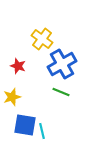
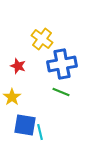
blue cross: rotated 20 degrees clockwise
yellow star: rotated 18 degrees counterclockwise
cyan line: moved 2 px left, 1 px down
